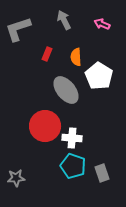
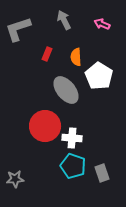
gray star: moved 1 px left, 1 px down
